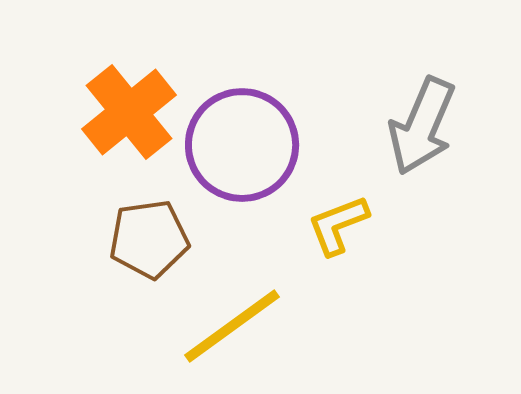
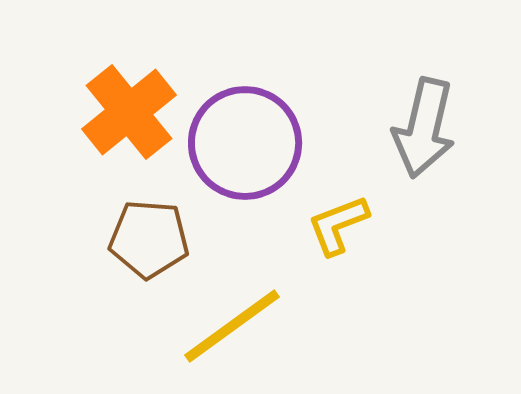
gray arrow: moved 2 px right, 2 px down; rotated 10 degrees counterclockwise
purple circle: moved 3 px right, 2 px up
brown pentagon: rotated 12 degrees clockwise
